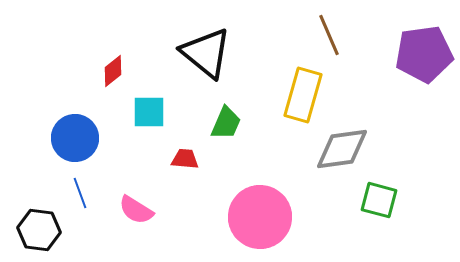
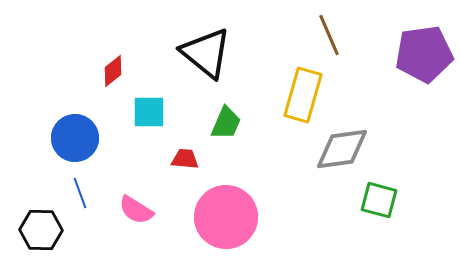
pink circle: moved 34 px left
black hexagon: moved 2 px right; rotated 6 degrees counterclockwise
